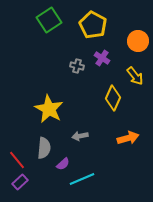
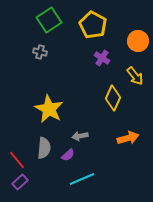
gray cross: moved 37 px left, 14 px up
purple semicircle: moved 5 px right, 9 px up
